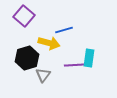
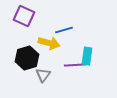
purple square: rotated 15 degrees counterclockwise
cyan rectangle: moved 2 px left, 2 px up
